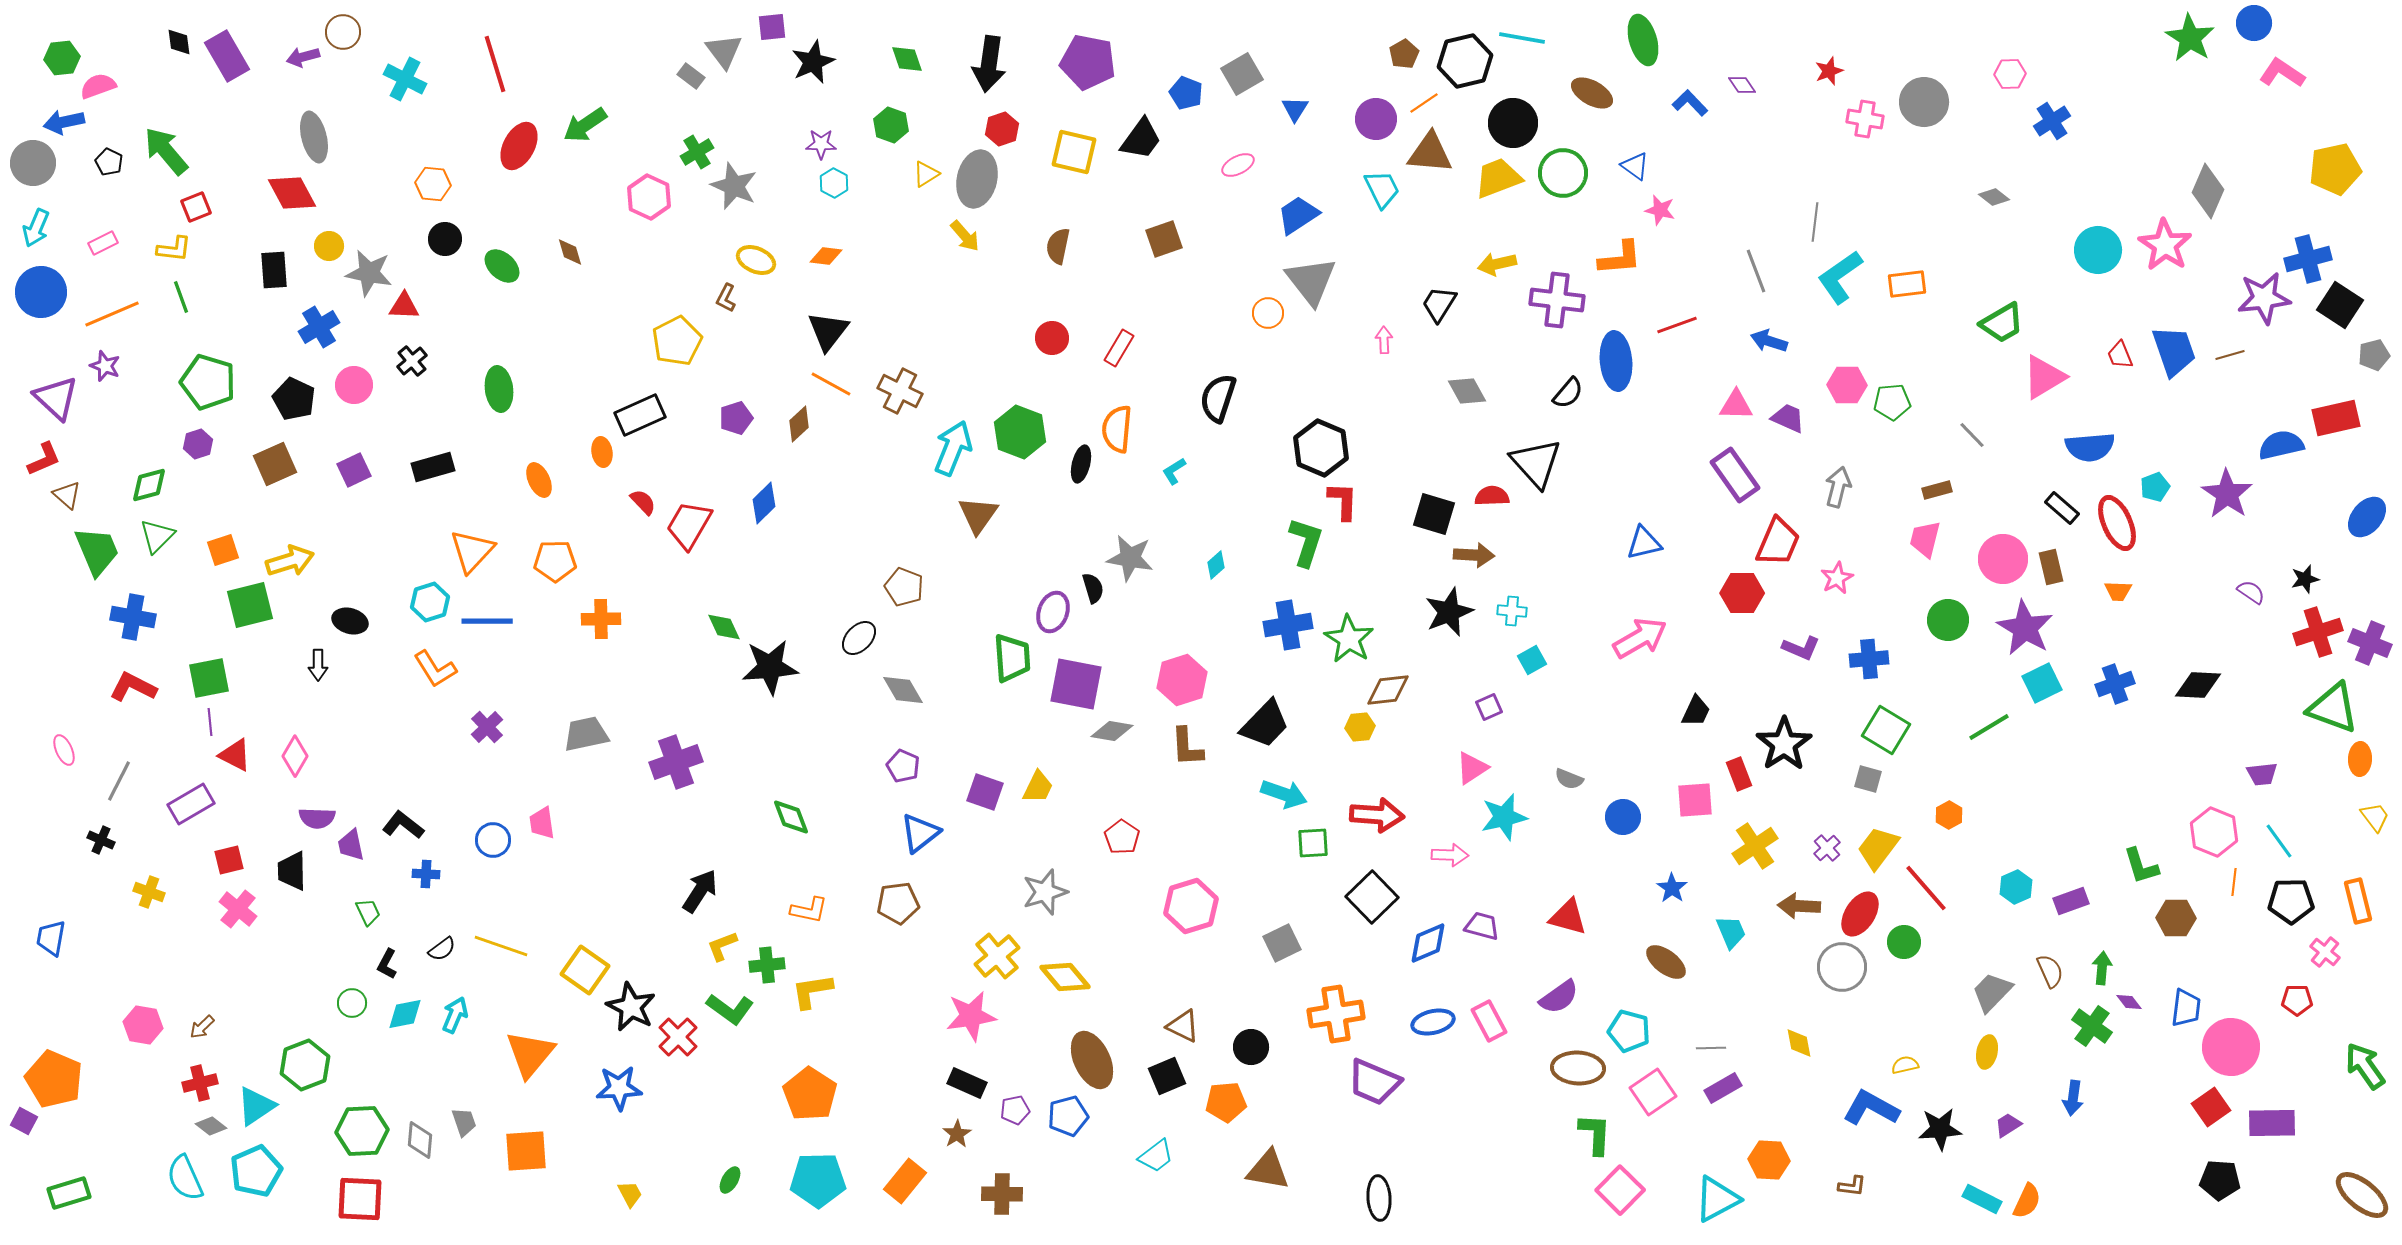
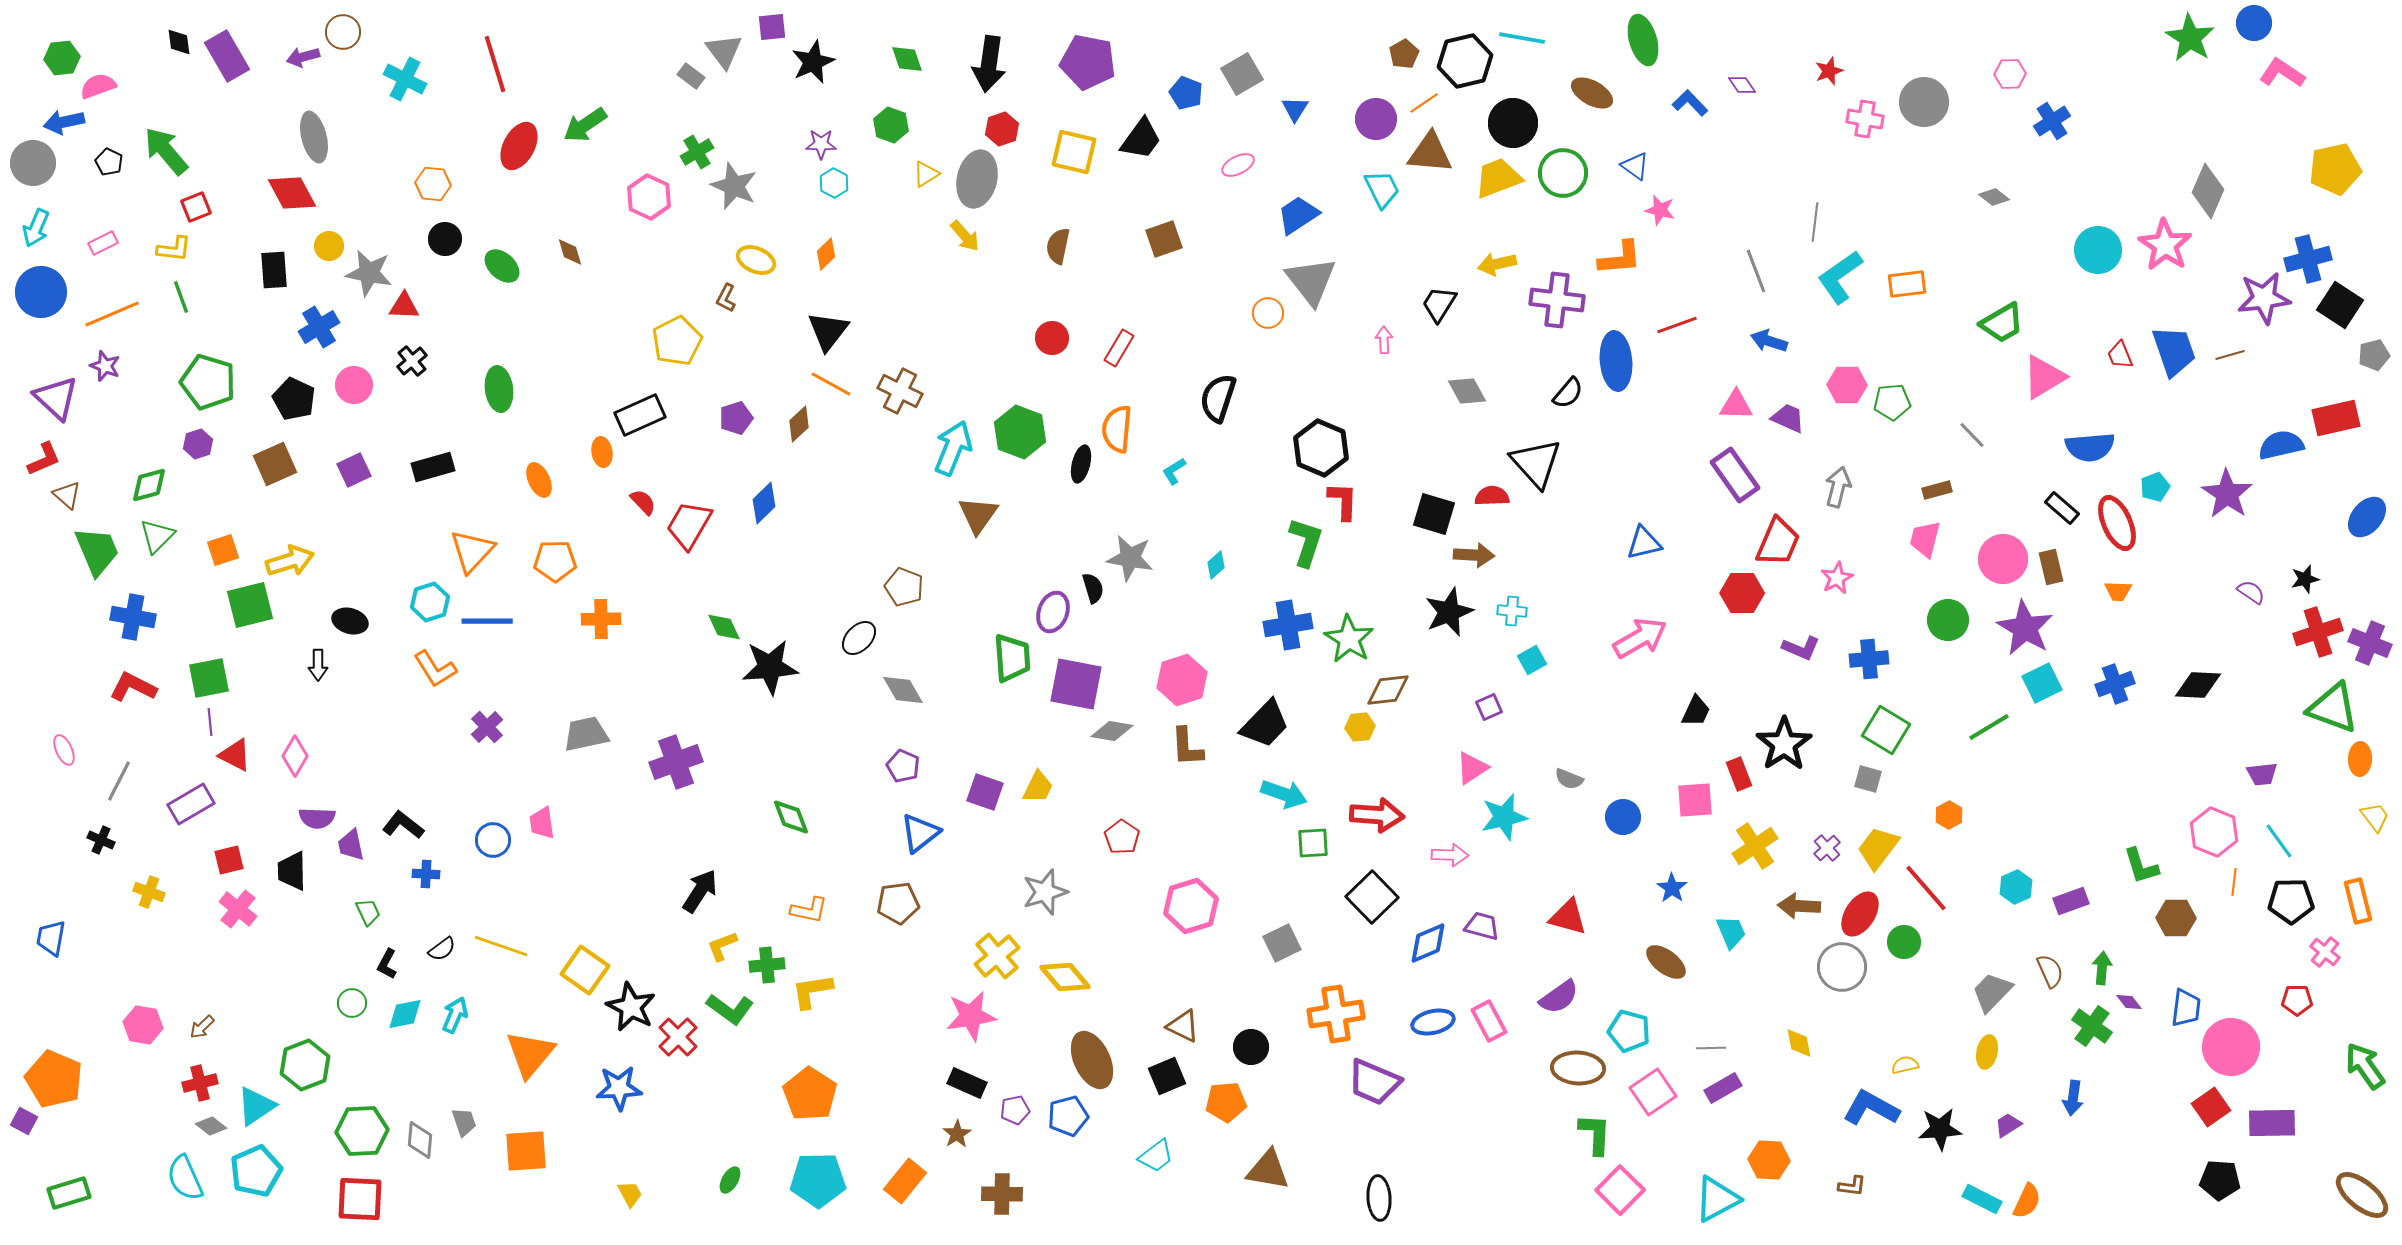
orange diamond at (826, 256): moved 2 px up; rotated 52 degrees counterclockwise
